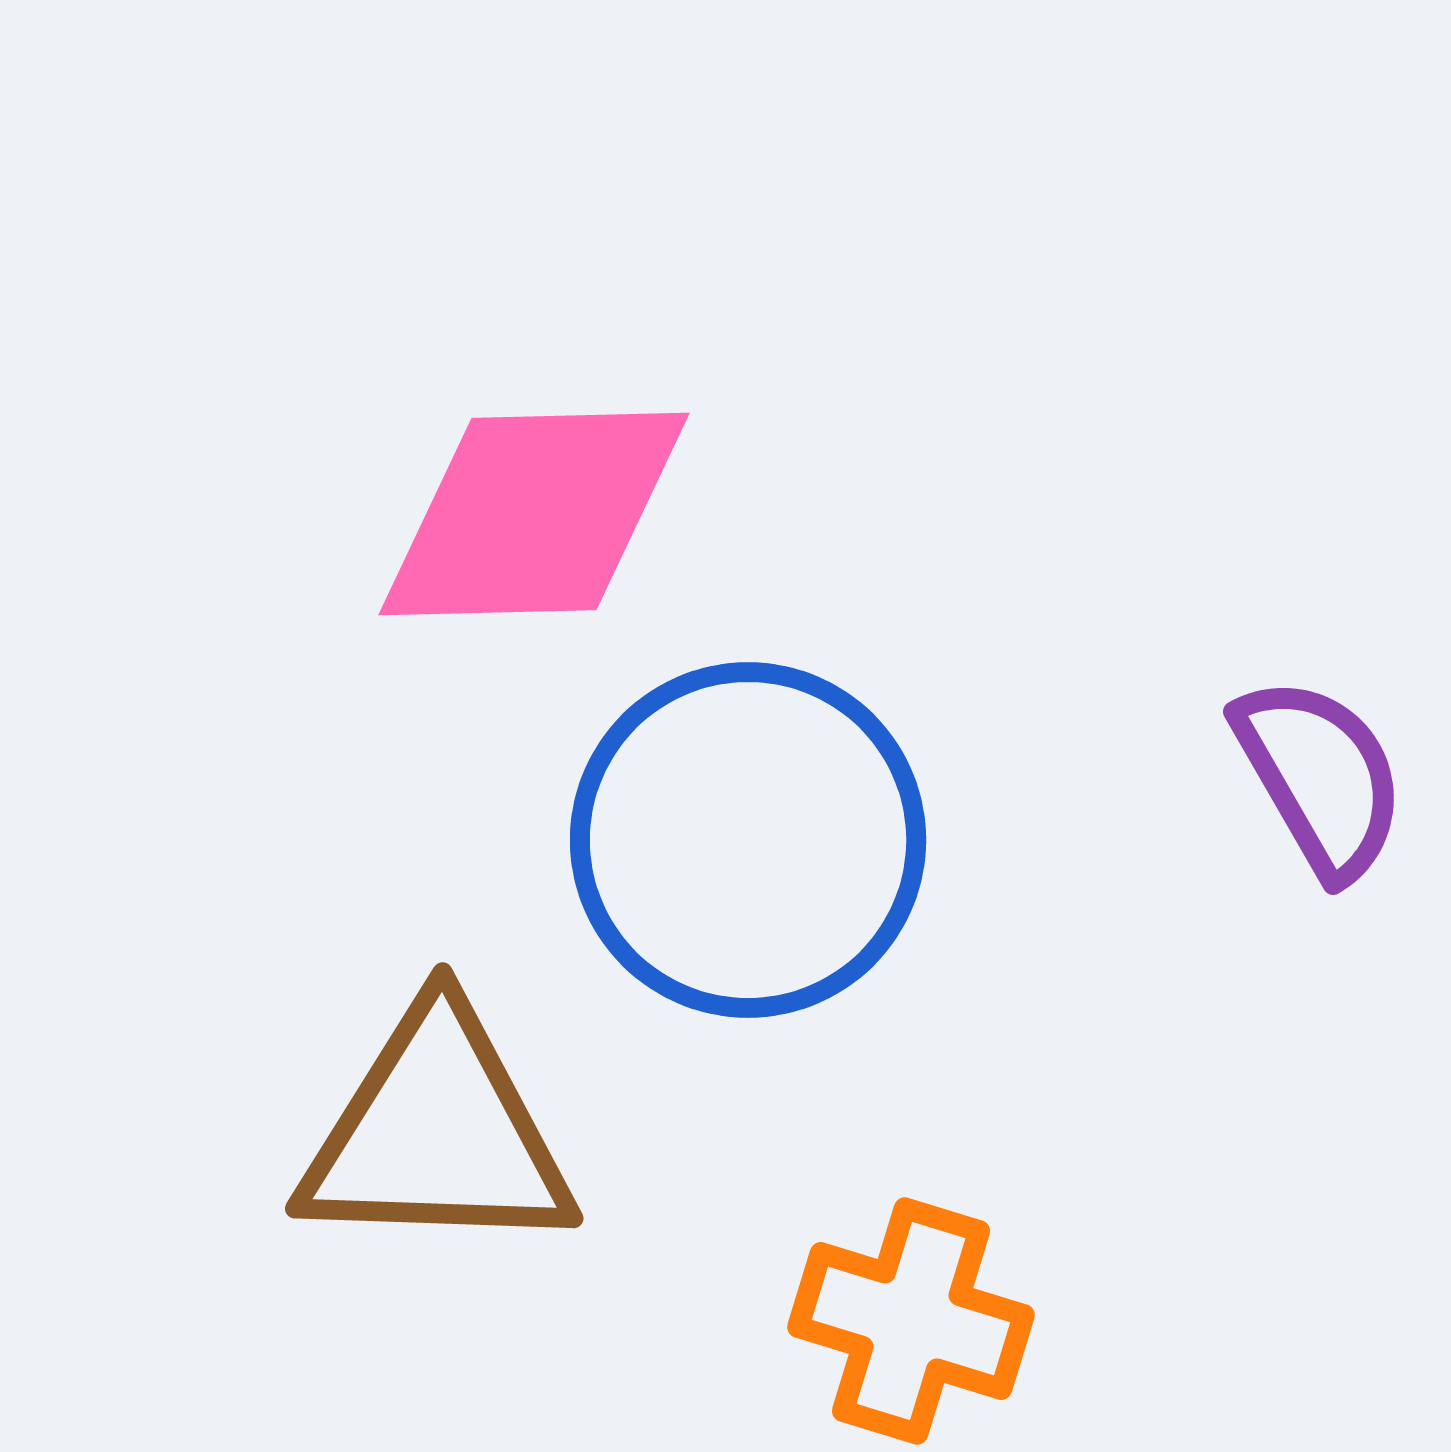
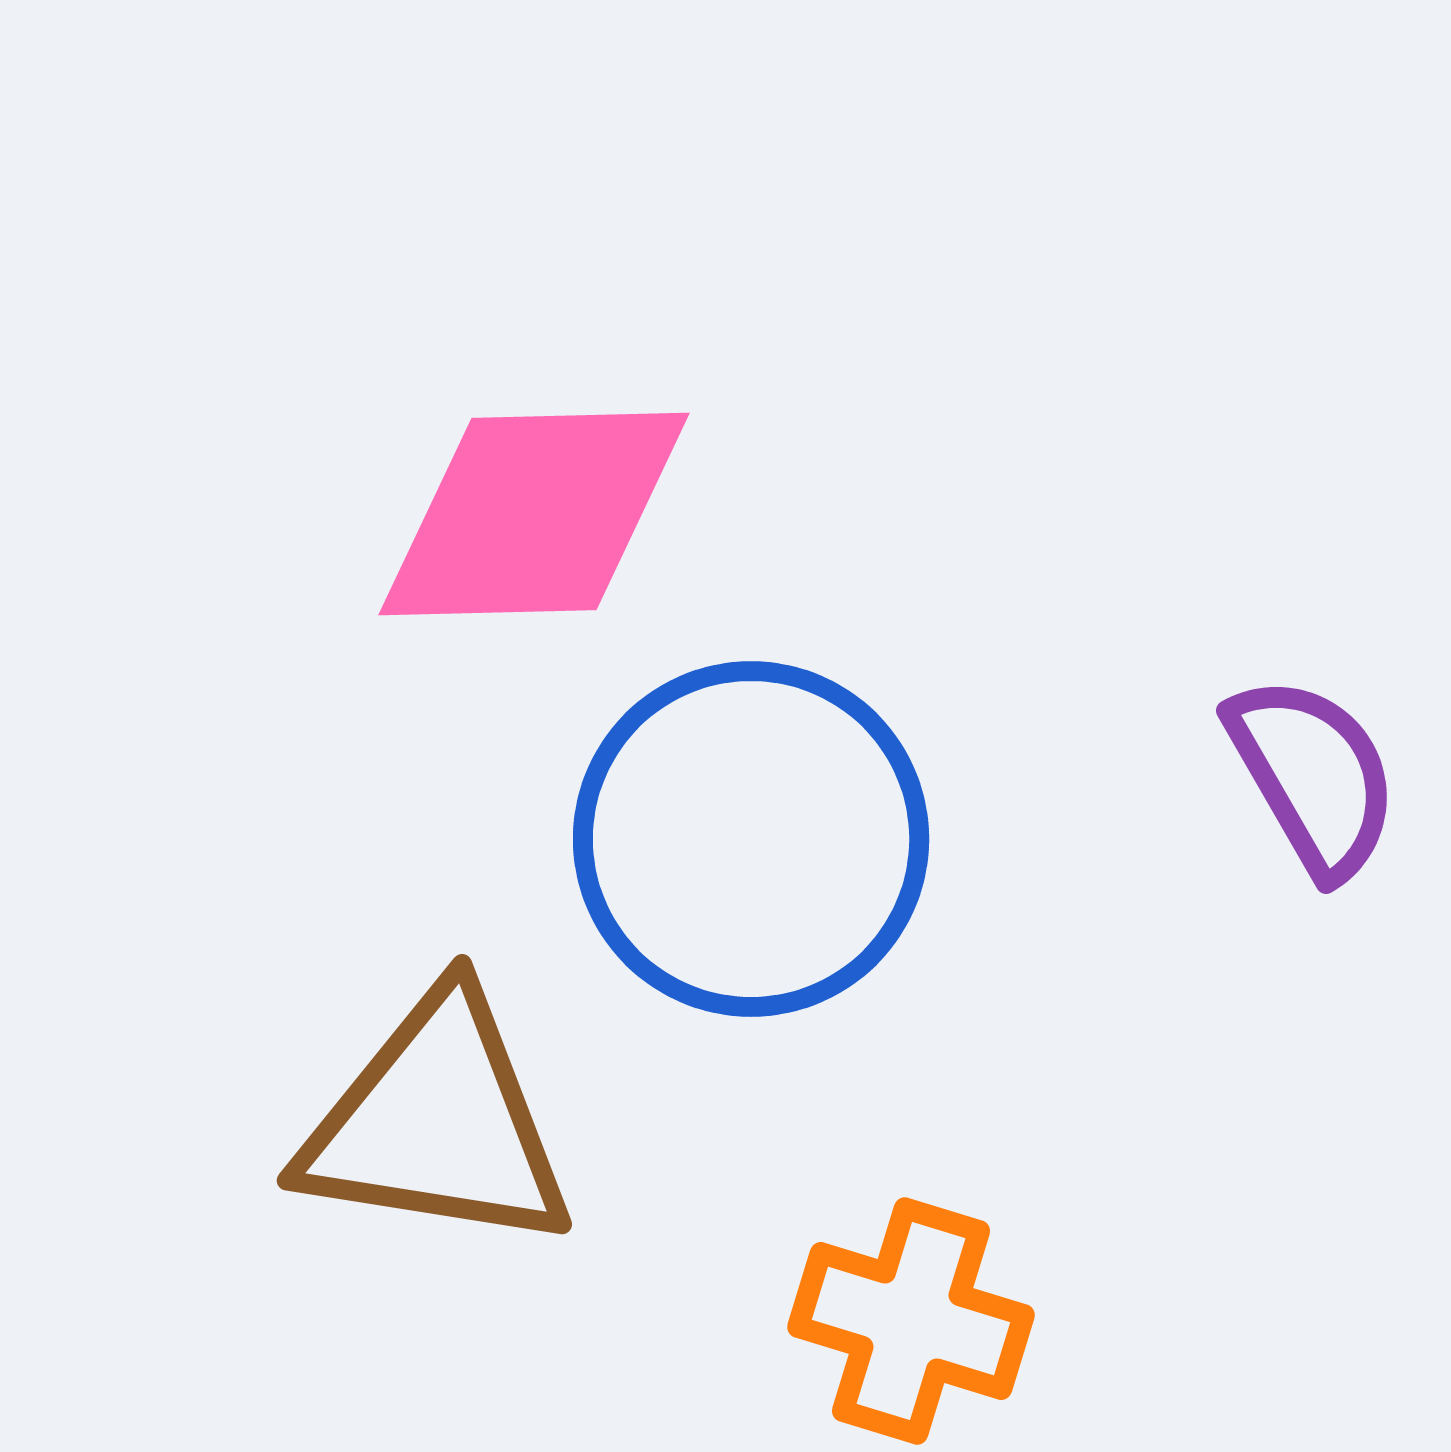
purple semicircle: moved 7 px left, 1 px up
blue circle: moved 3 px right, 1 px up
brown triangle: moved 10 px up; rotated 7 degrees clockwise
